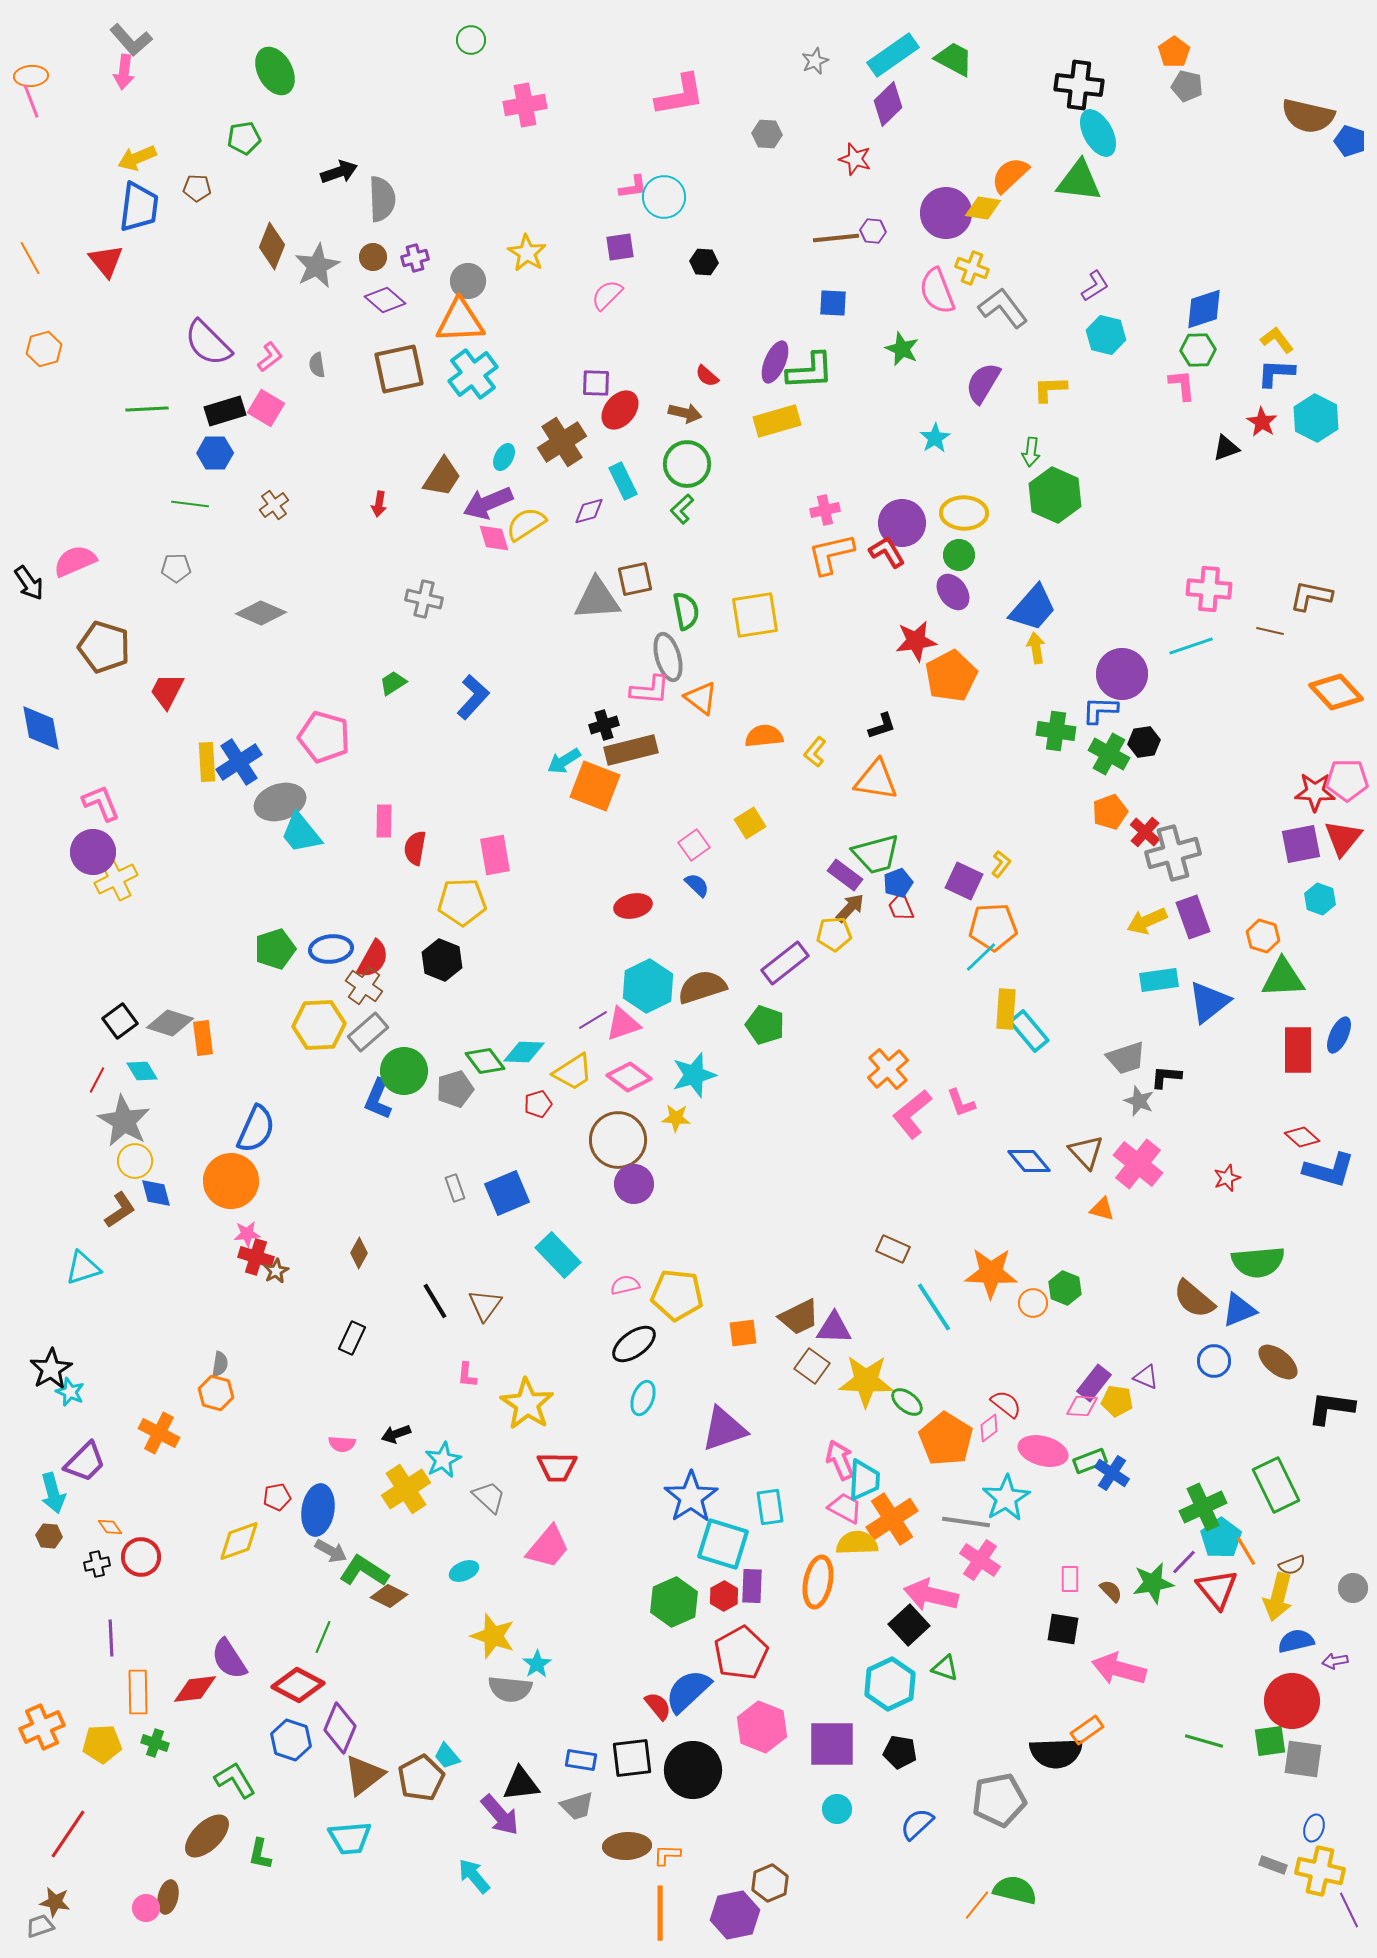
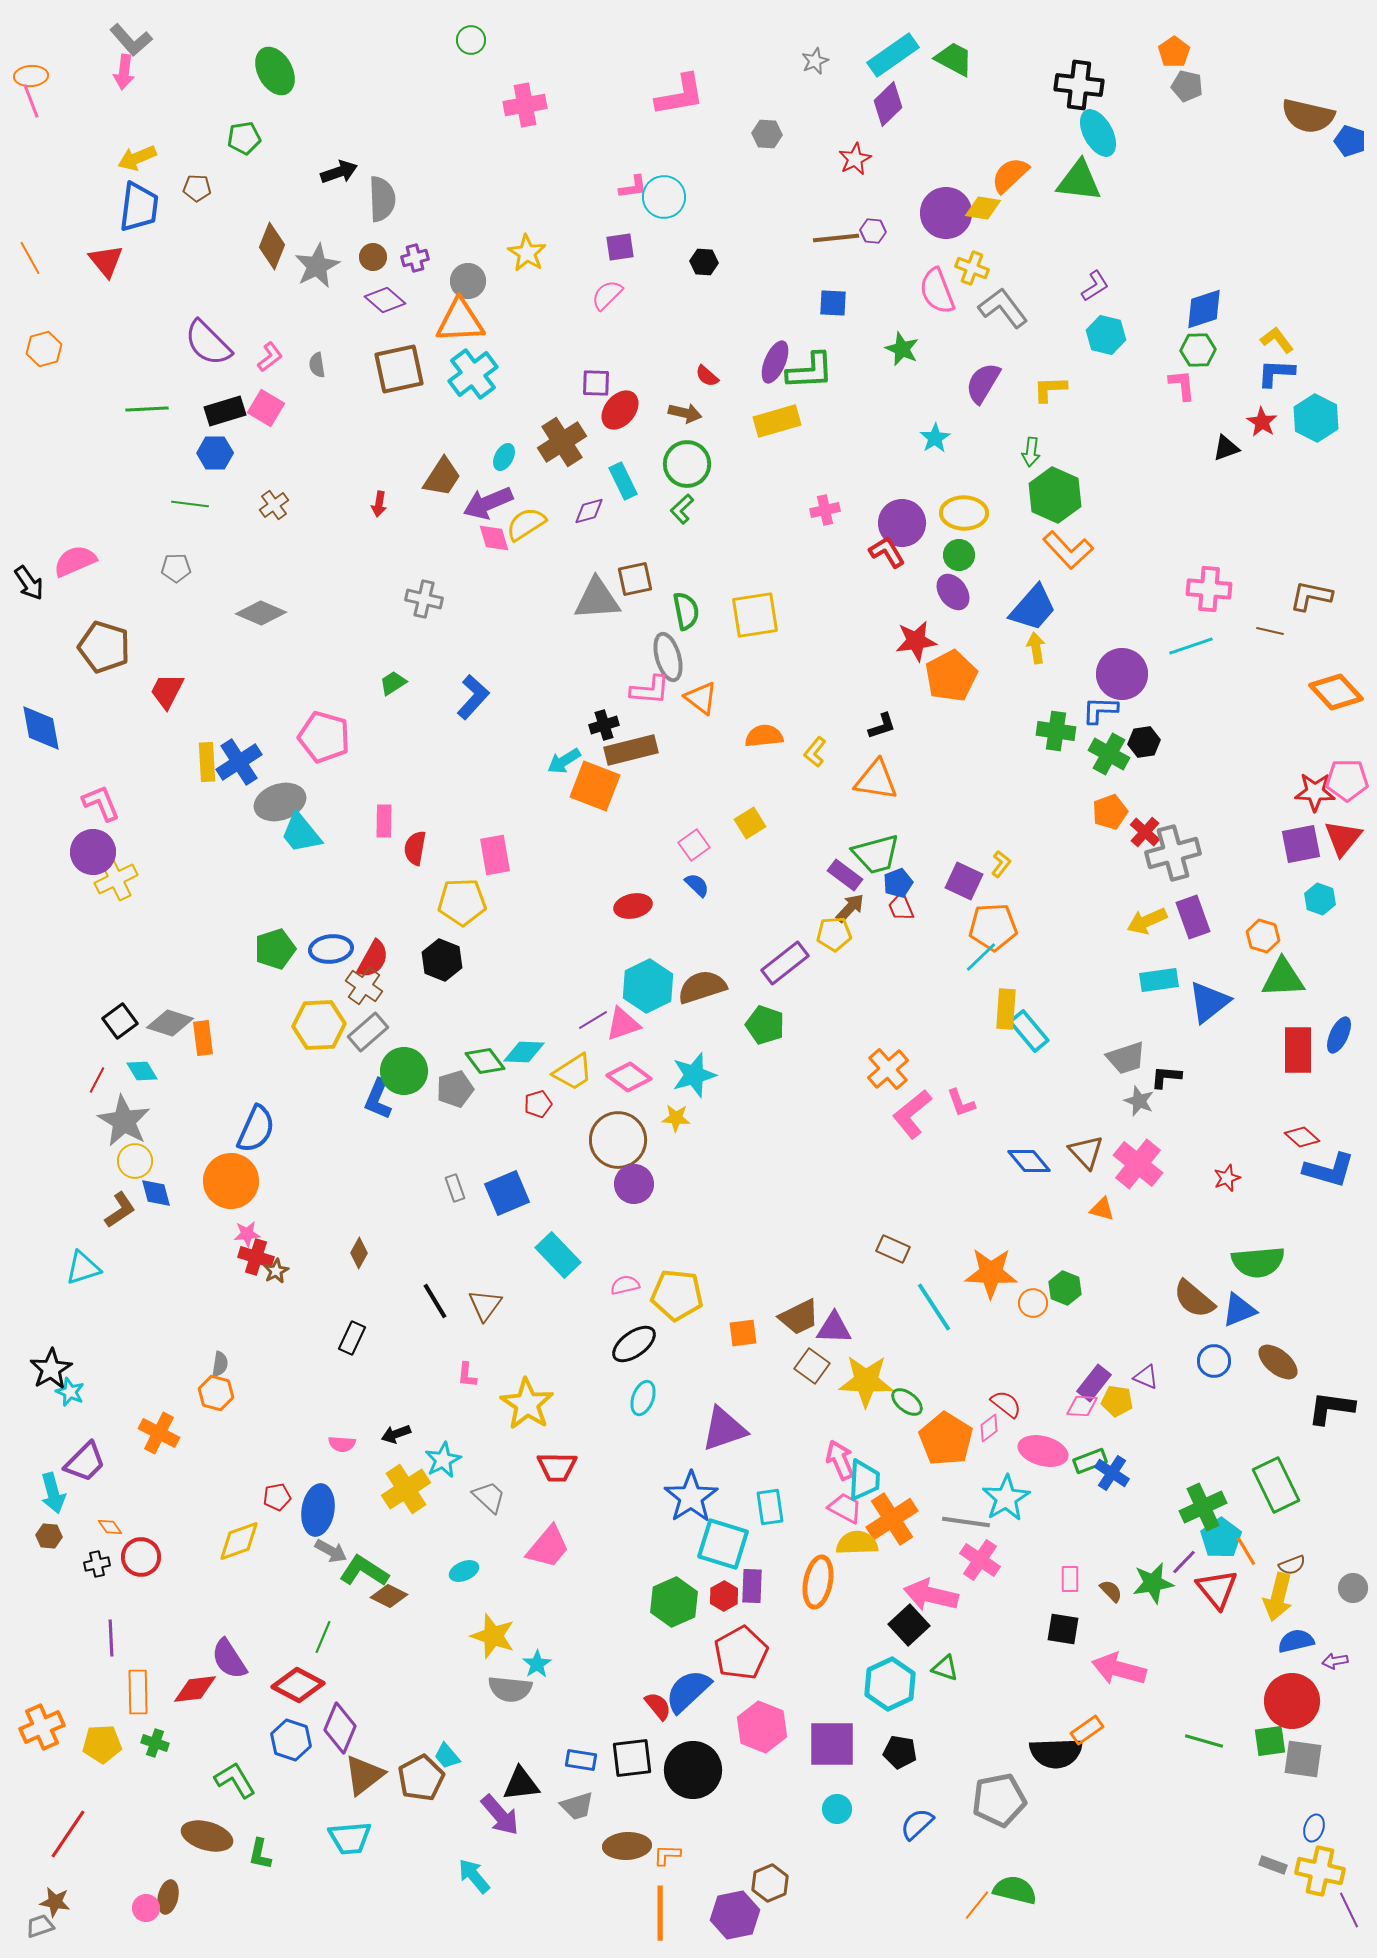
red star at (855, 159): rotated 28 degrees clockwise
orange L-shape at (831, 554): moved 237 px right, 4 px up; rotated 120 degrees counterclockwise
brown ellipse at (207, 1836): rotated 60 degrees clockwise
